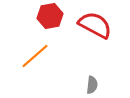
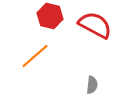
red hexagon: rotated 25 degrees clockwise
